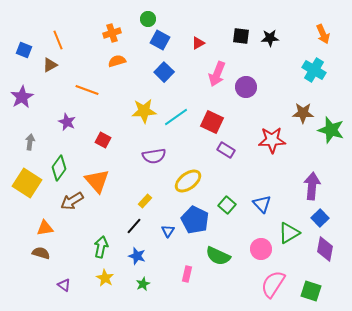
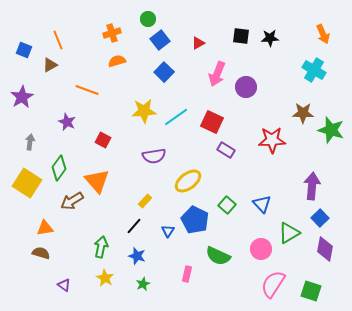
blue square at (160, 40): rotated 24 degrees clockwise
